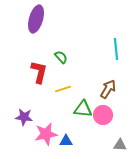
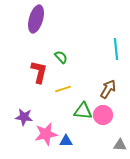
green triangle: moved 2 px down
